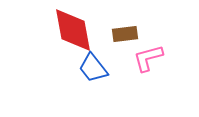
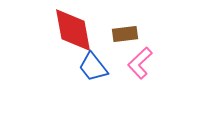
pink L-shape: moved 8 px left, 5 px down; rotated 28 degrees counterclockwise
blue trapezoid: moved 1 px up
